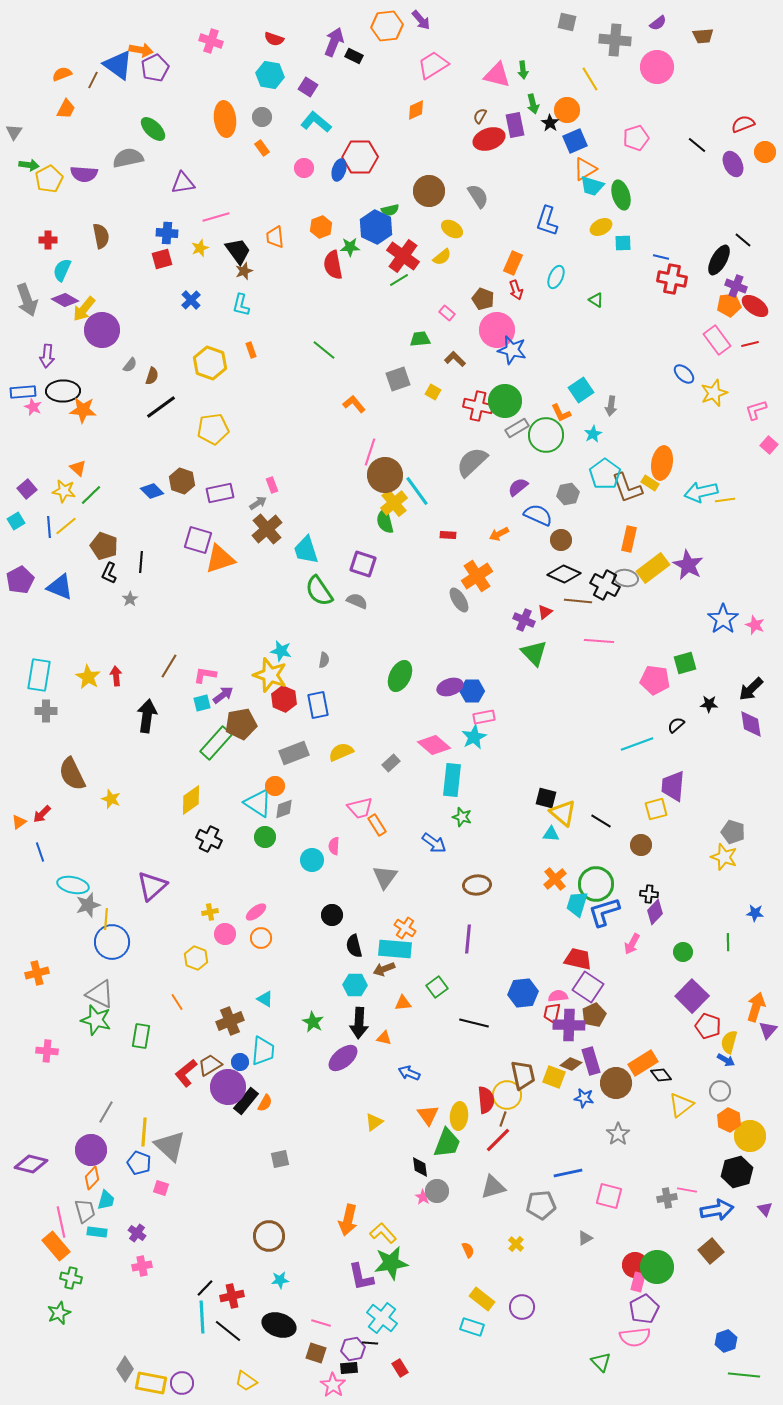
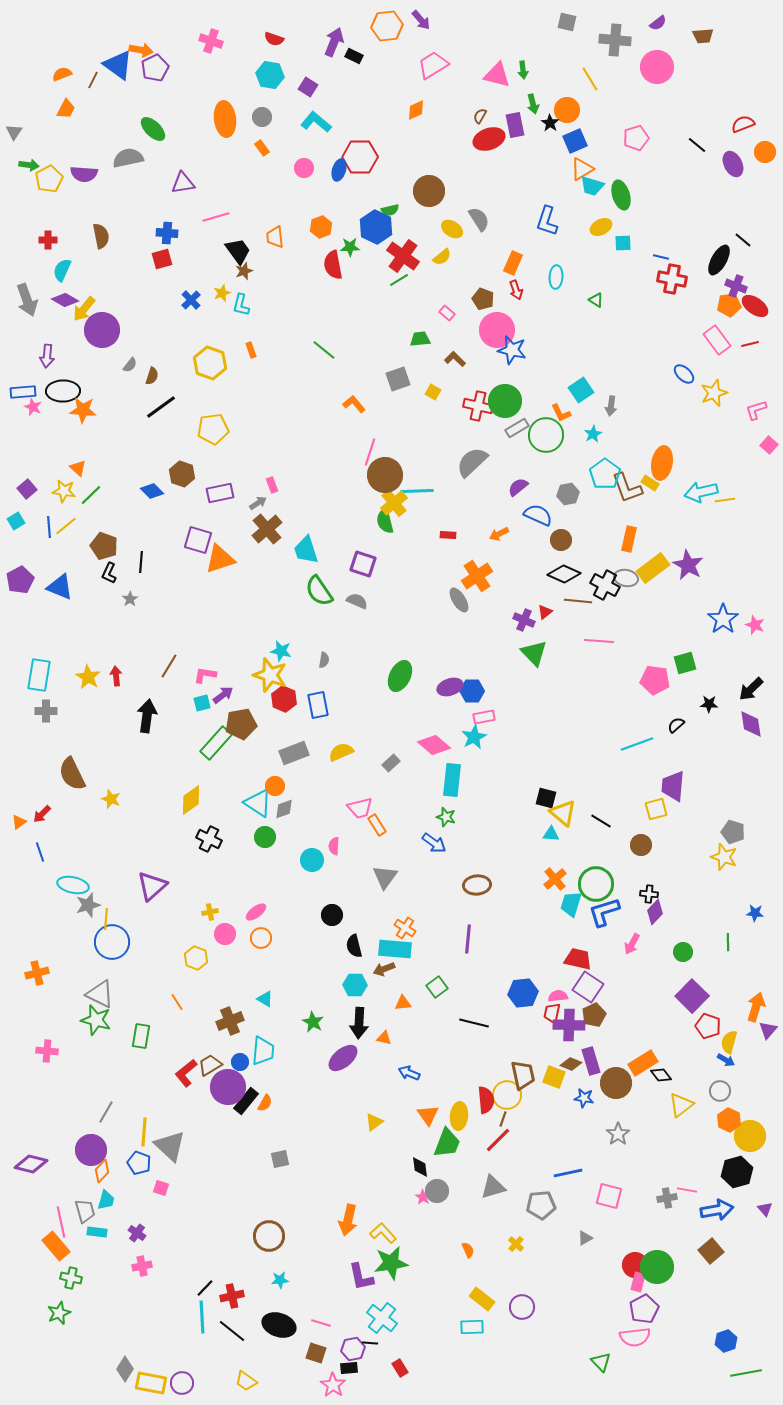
orange triangle at (585, 169): moved 3 px left
gray semicircle at (478, 196): moved 1 px right, 23 px down
yellow star at (200, 248): moved 22 px right, 45 px down
cyan ellipse at (556, 277): rotated 20 degrees counterclockwise
brown hexagon at (182, 481): moved 7 px up
cyan line at (417, 491): rotated 56 degrees counterclockwise
green star at (462, 817): moved 16 px left
cyan trapezoid at (577, 904): moved 6 px left
orange diamond at (92, 1178): moved 10 px right, 7 px up
cyan rectangle at (472, 1327): rotated 20 degrees counterclockwise
black line at (228, 1331): moved 4 px right
green line at (744, 1375): moved 2 px right, 2 px up; rotated 16 degrees counterclockwise
